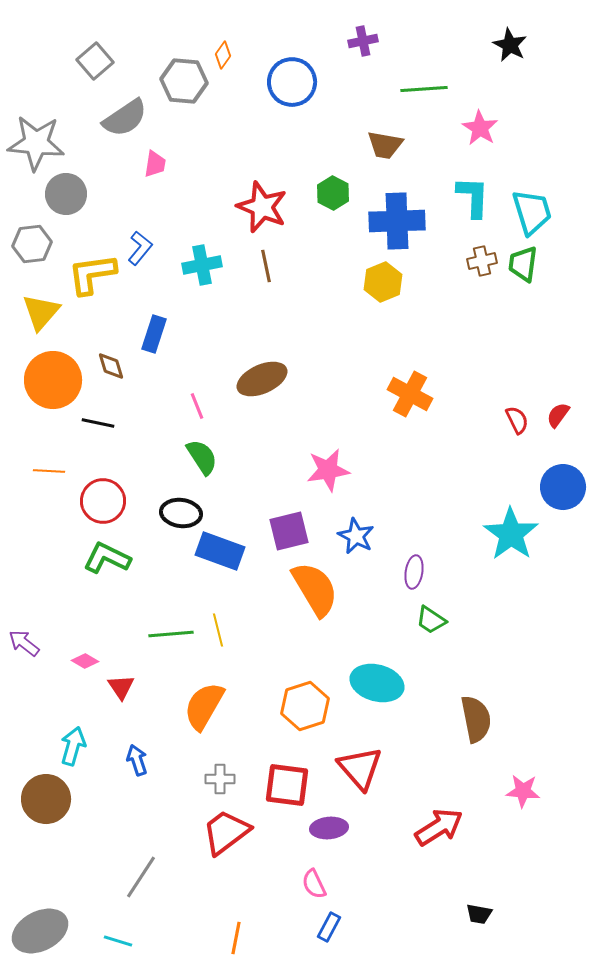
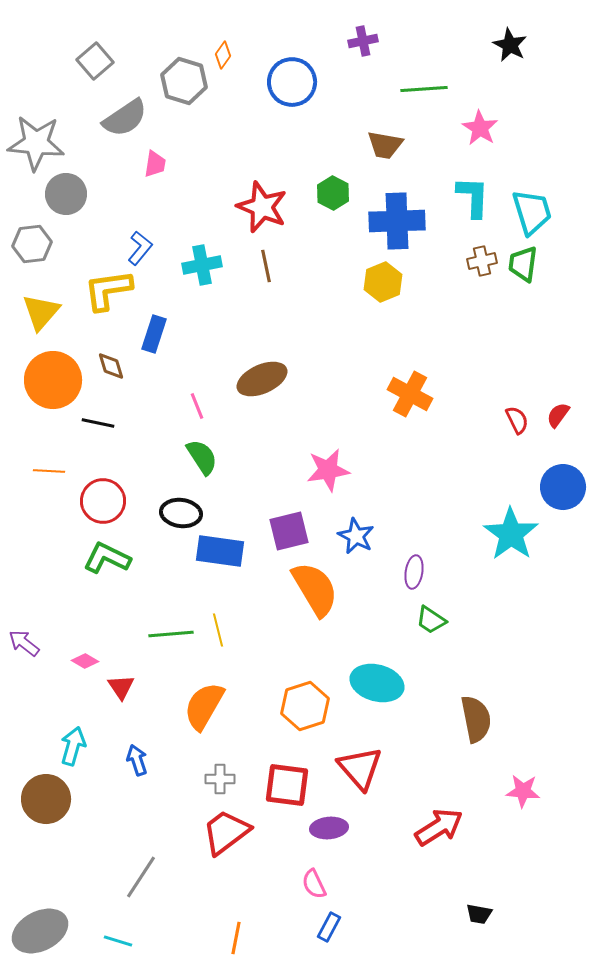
gray hexagon at (184, 81): rotated 12 degrees clockwise
yellow L-shape at (92, 274): moved 16 px right, 16 px down
blue rectangle at (220, 551): rotated 12 degrees counterclockwise
